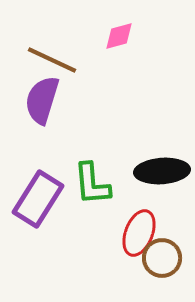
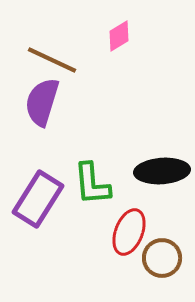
pink diamond: rotated 16 degrees counterclockwise
purple semicircle: moved 2 px down
red ellipse: moved 10 px left, 1 px up
